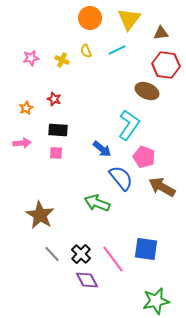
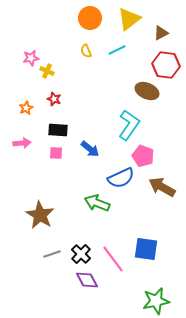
yellow triangle: rotated 15 degrees clockwise
brown triangle: rotated 21 degrees counterclockwise
yellow cross: moved 15 px left, 11 px down
blue arrow: moved 12 px left
pink pentagon: moved 1 px left, 1 px up
blue semicircle: rotated 104 degrees clockwise
gray line: rotated 66 degrees counterclockwise
